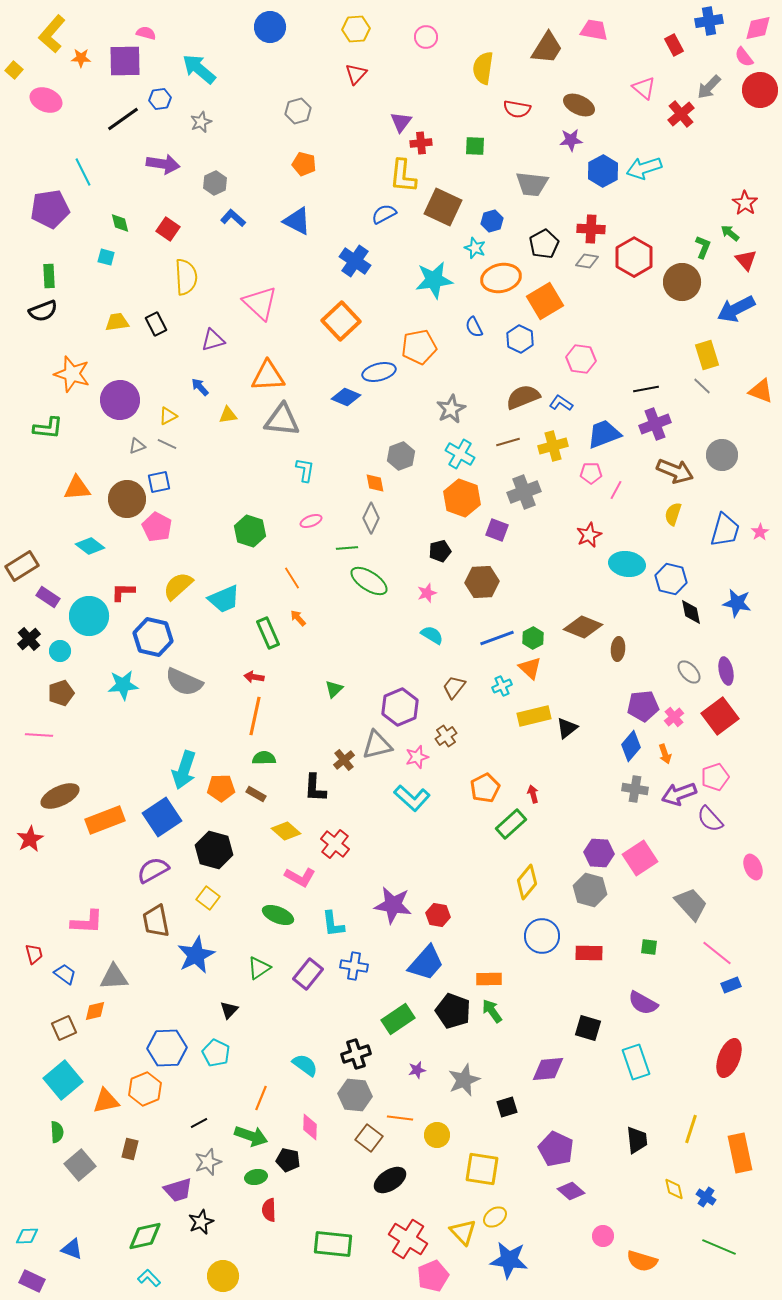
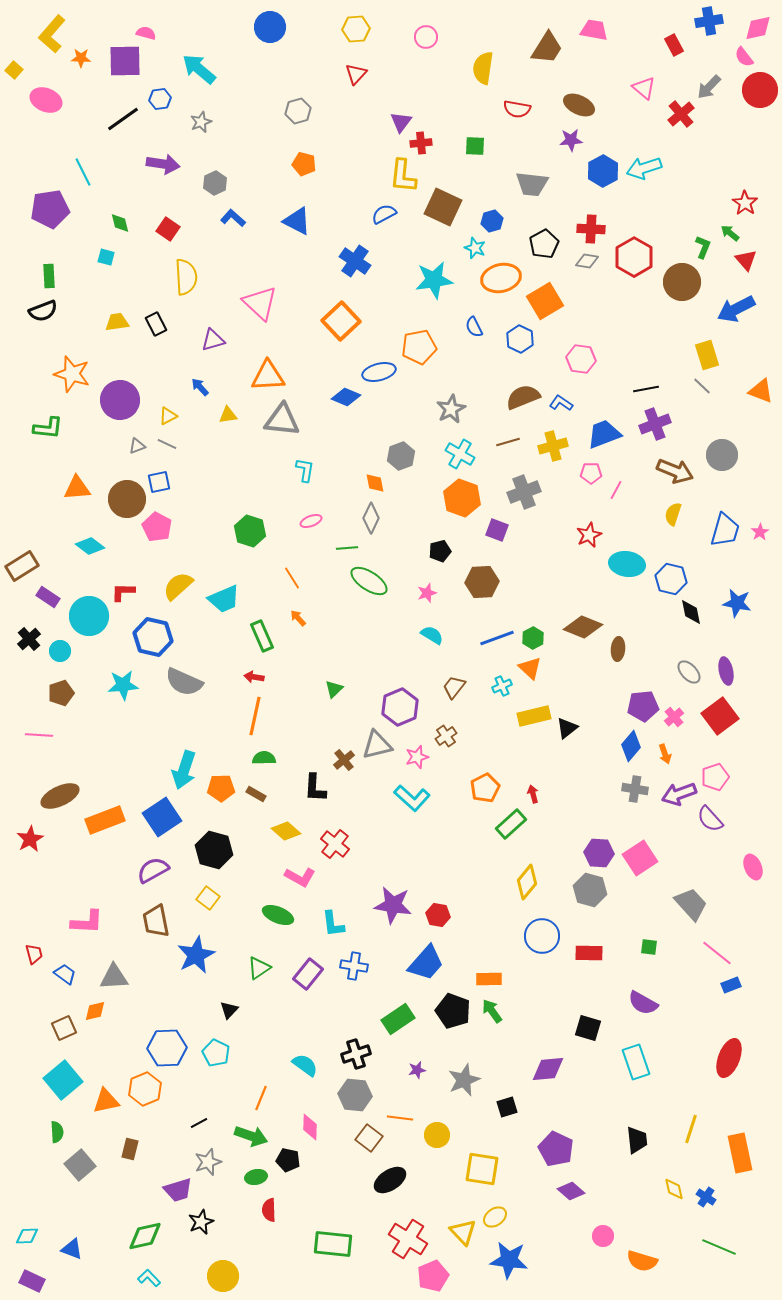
green rectangle at (268, 633): moved 6 px left, 3 px down
